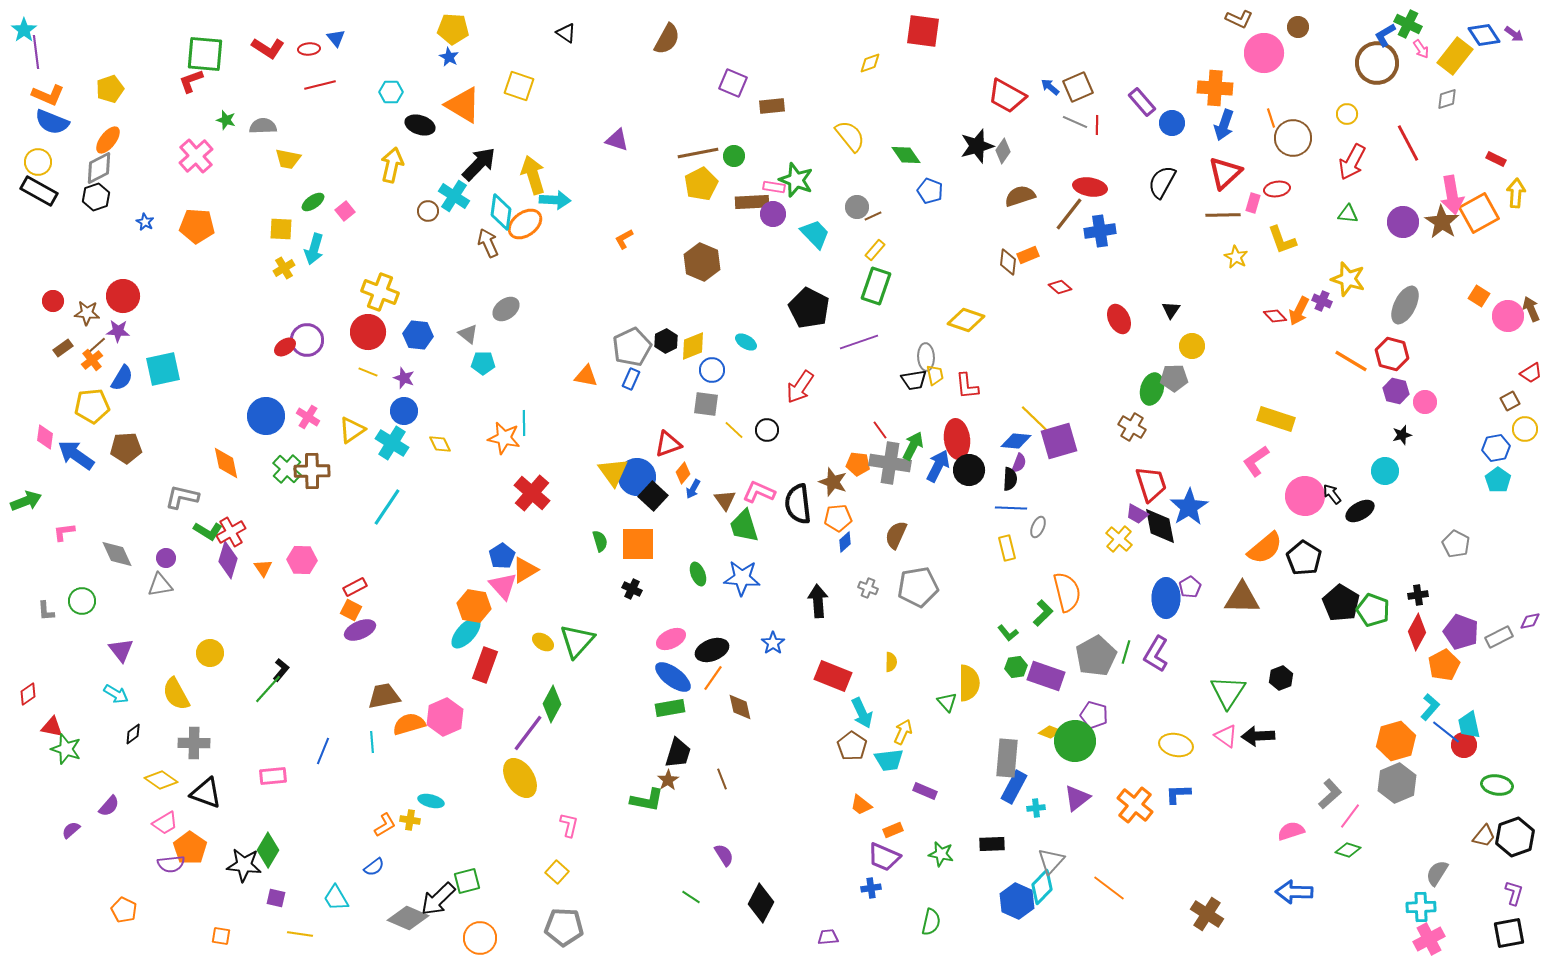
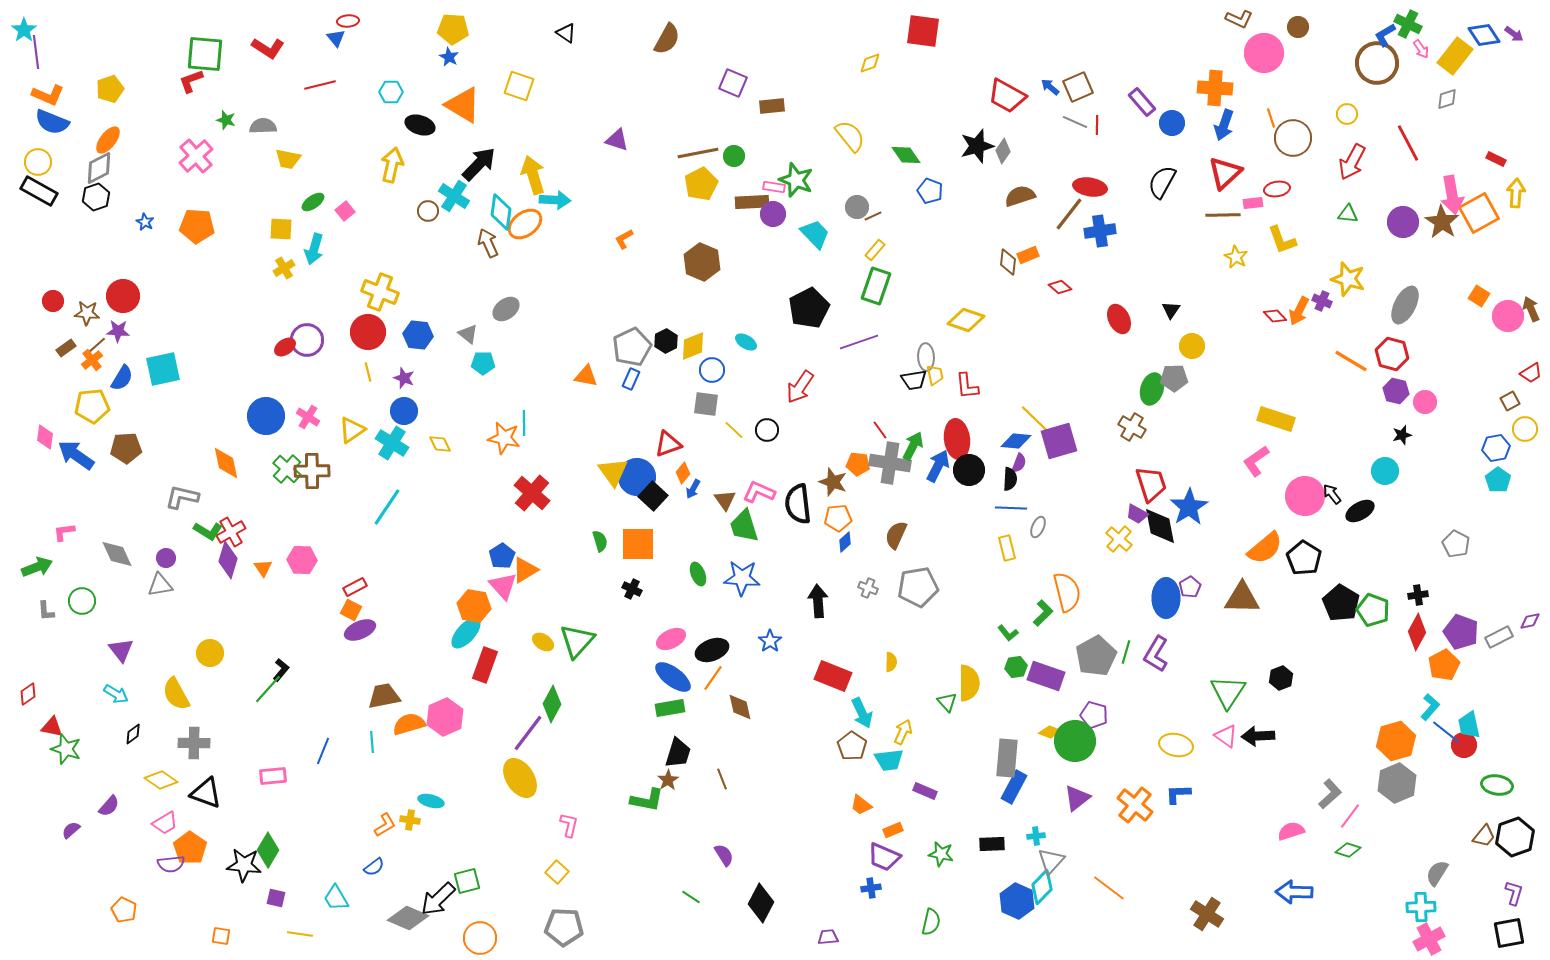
red ellipse at (309, 49): moved 39 px right, 28 px up
pink rectangle at (1253, 203): rotated 66 degrees clockwise
black pentagon at (809, 308): rotated 18 degrees clockwise
brown rectangle at (63, 348): moved 3 px right
yellow line at (368, 372): rotated 54 degrees clockwise
green arrow at (26, 501): moved 11 px right, 66 px down
blue star at (773, 643): moved 3 px left, 2 px up
cyan cross at (1036, 808): moved 28 px down
